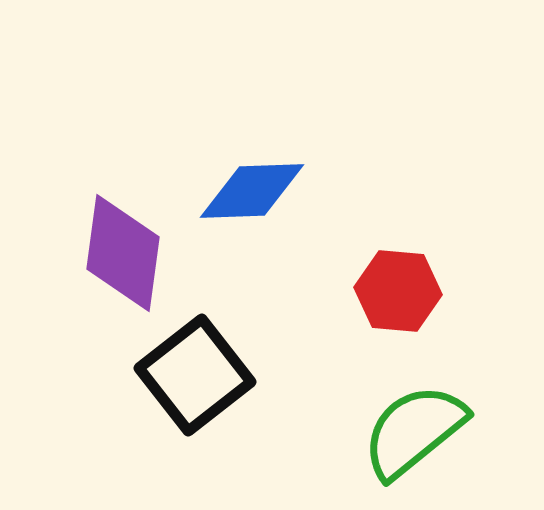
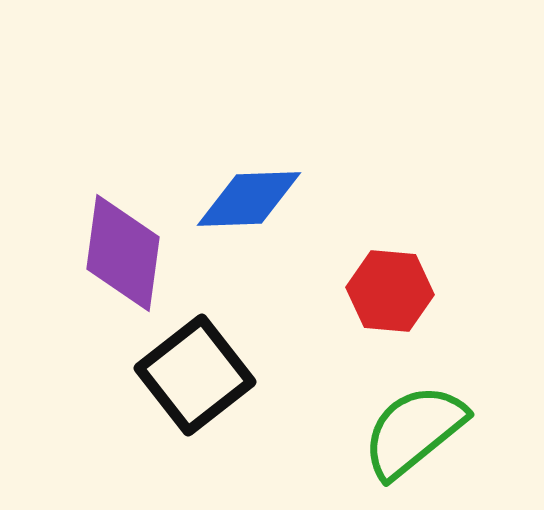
blue diamond: moved 3 px left, 8 px down
red hexagon: moved 8 px left
